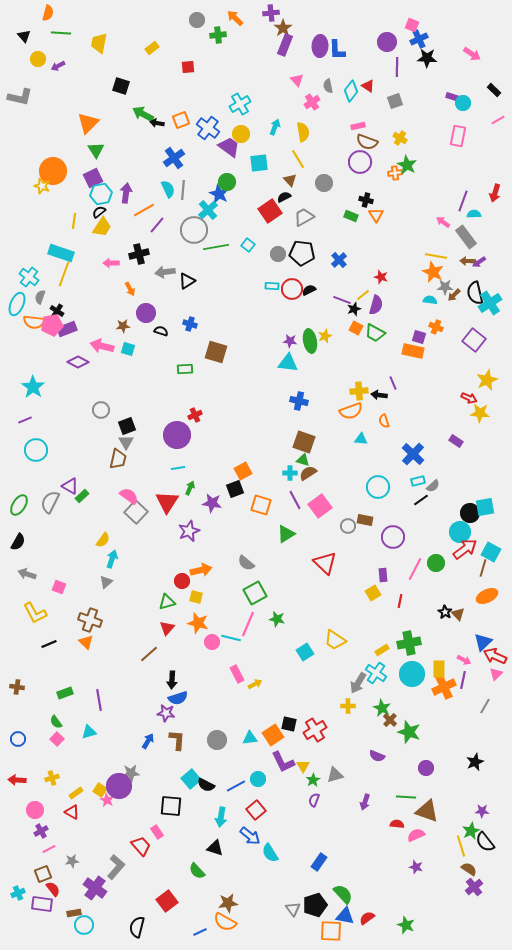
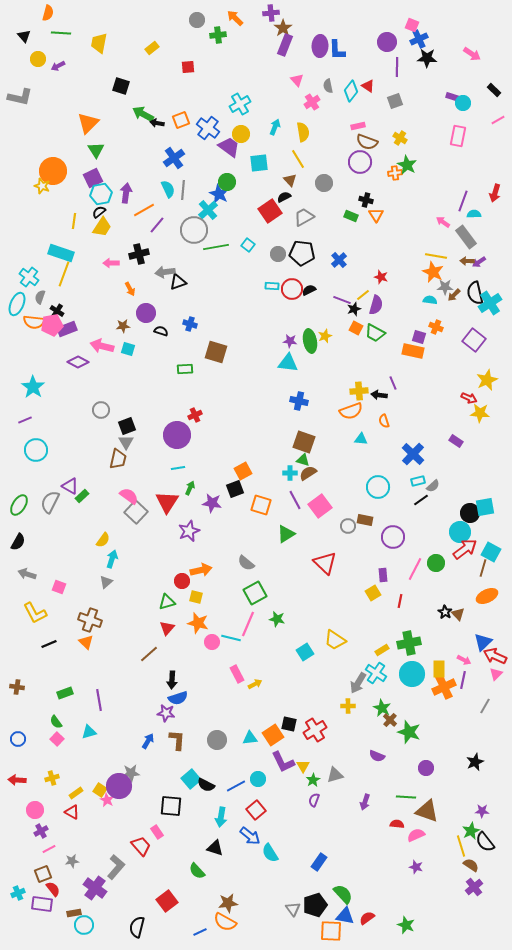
black triangle at (187, 281): moved 9 px left, 1 px down; rotated 12 degrees clockwise
brown semicircle at (469, 869): moved 2 px right, 4 px up
